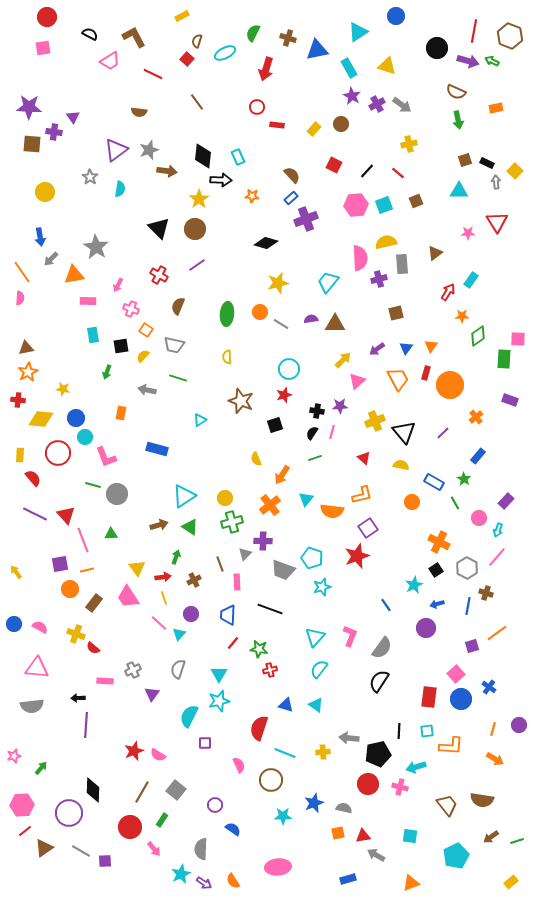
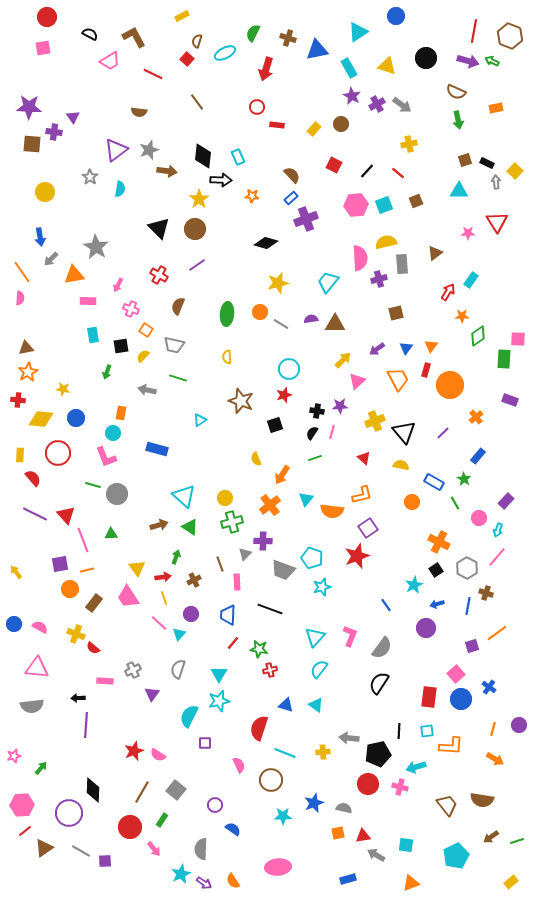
black circle at (437, 48): moved 11 px left, 10 px down
red rectangle at (426, 373): moved 3 px up
cyan circle at (85, 437): moved 28 px right, 4 px up
cyan triangle at (184, 496): rotated 45 degrees counterclockwise
black semicircle at (379, 681): moved 2 px down
cyan square at (410, 836): moved 4 px left, 9 px down
